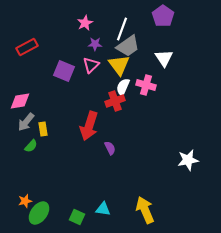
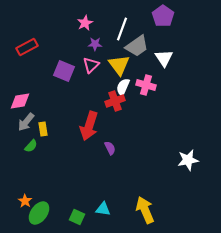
gray trapezoid: moved 9 px right
orange star: rotated 24 degrees counterclockwise
